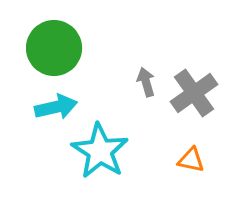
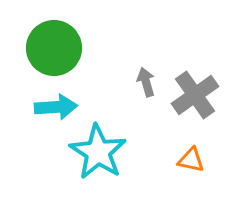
gray cross: moved 1 px right, 2 px down
cyan arrow: rotated 9 degrees clockwise
cyan star: moved 2 px left, 1 px down
